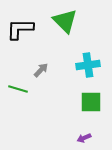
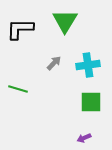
green triangle: rotated 16 degrees clockwise
gray arrow: moved 13 px right, 7 px up
